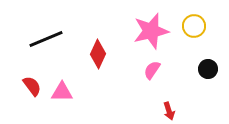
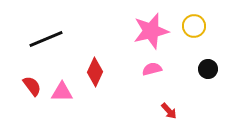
red diamond: moved 3 px left, 18 px down
pink semicircle: moved 1 px up; rotated 42 degrees clockwise
red arrow: rotated 24 degrees counterclockwise
